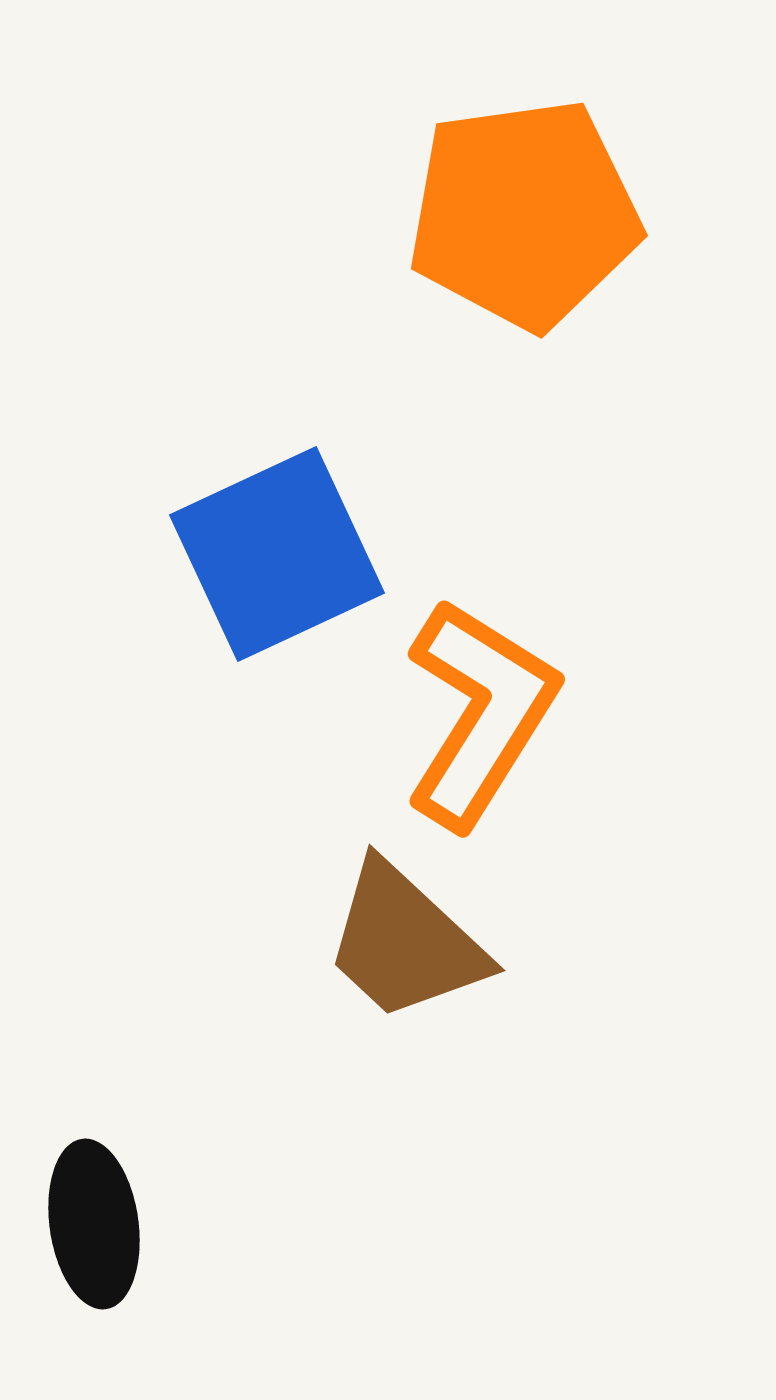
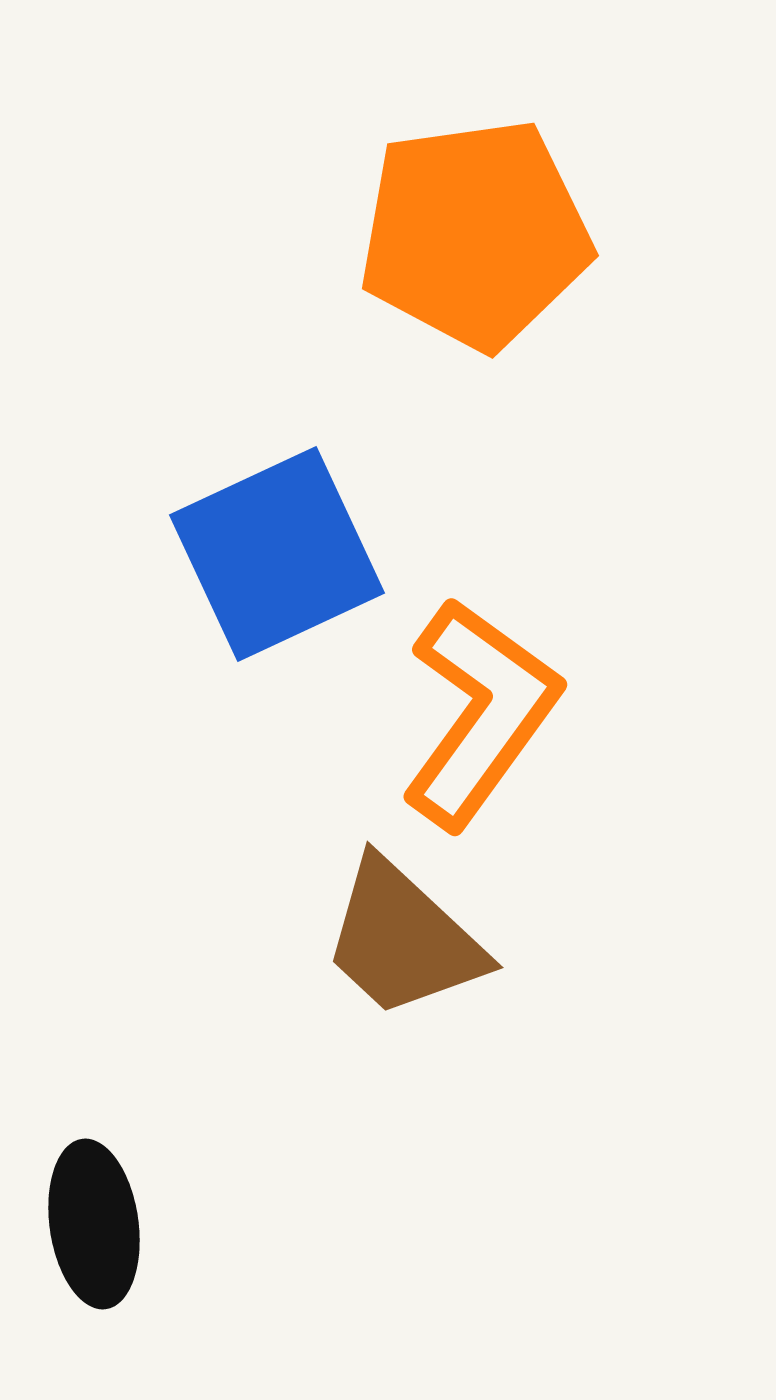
orange pentagon: moved 49 px left, 20 px down
orange L-shape: rotated 4 degrees clockwise
brown trapezoid: moved 2 px left, 3 px up
